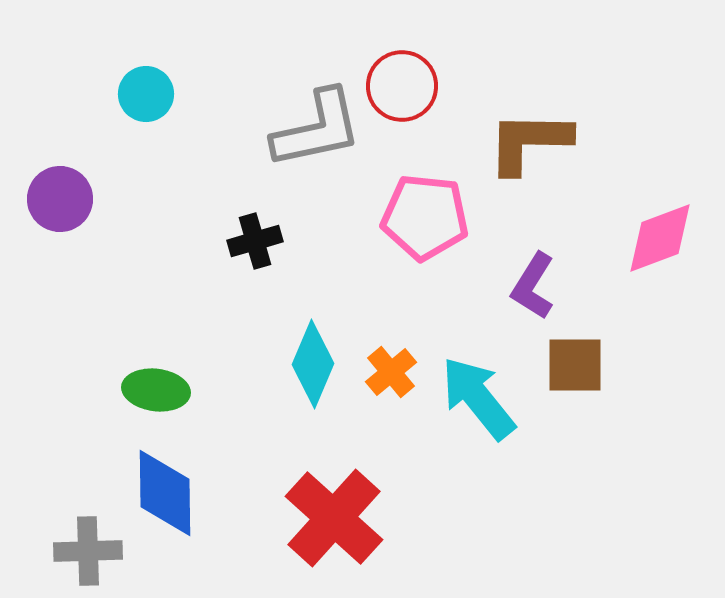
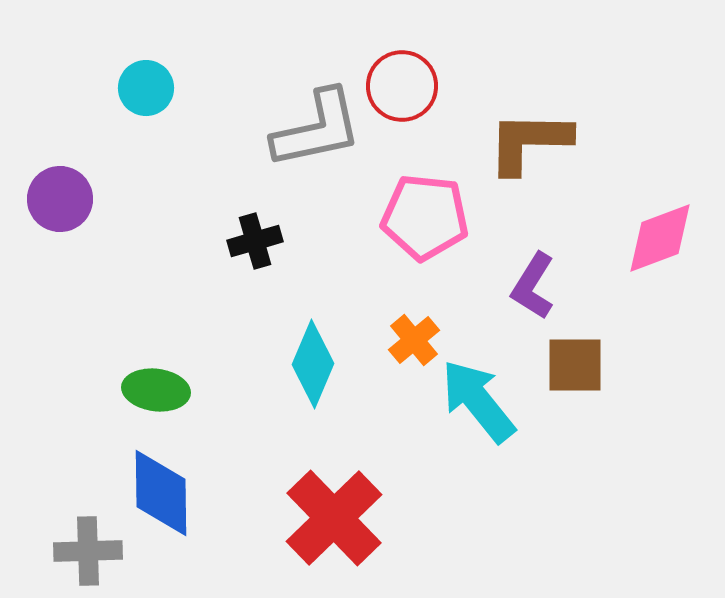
cyan circle: moved 6 px up
orange cross: moved 23 px right, 32 px up
cyan arrow: moved 3 px down
blue diamond: moved 4 px left
red cross: rotated 4 degrees clockwise
